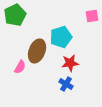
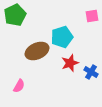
cyan pentagon: moved 1 px right
brown ellipse: rotated 45 degrees clockwise
red star: rotated 12 degrees counterclockwise
pink semicircle: moved 1 px left, 19 px down
blue cross: moved 25 px right, 12 px up
